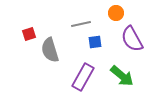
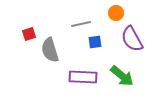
purple rectangle: rotated 64 degrees clockwise
